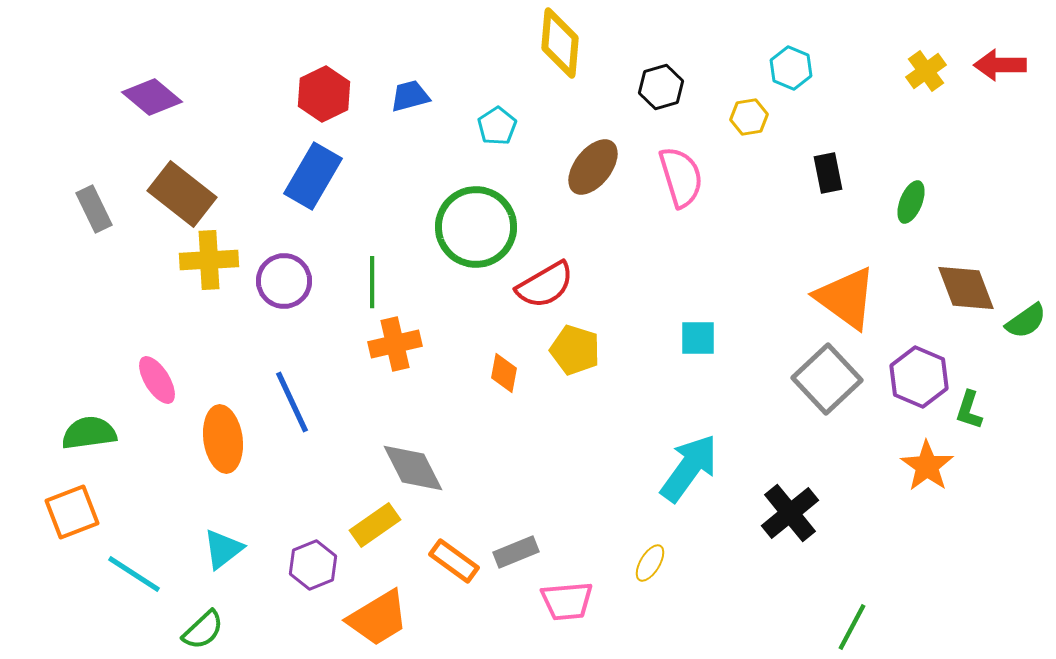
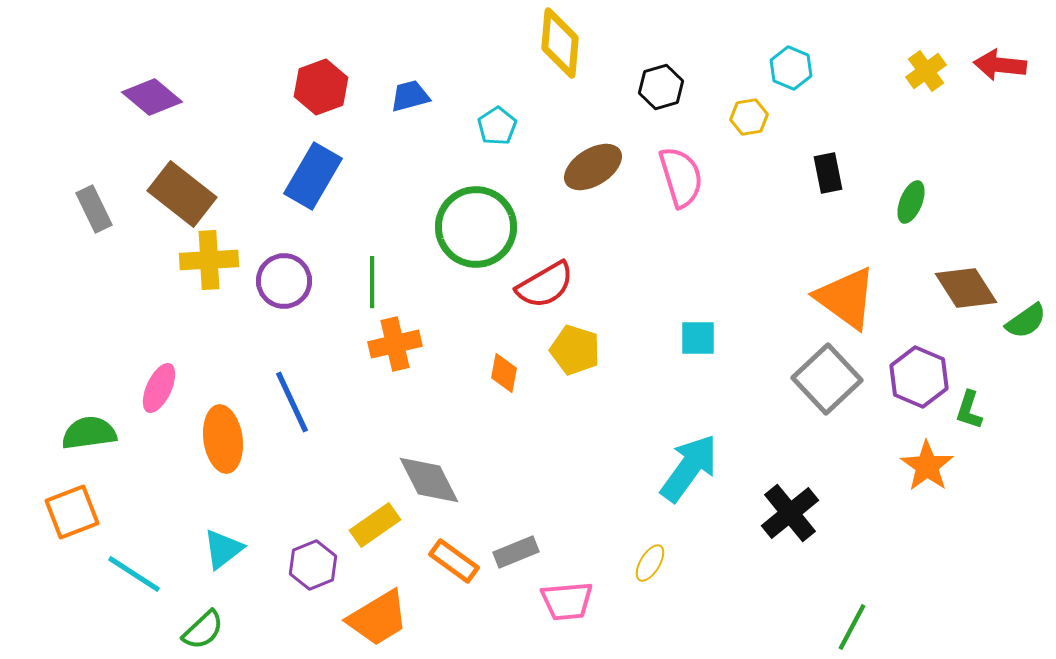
red arrow at (1000, 65): rotated 6 degrees clockwise
red hexagon at (324, 94): moved 3 px left, 7 px up; rotated 6 degrees clockwise
brown ellipse at (593, 167): rotated 20 degrees clockwise
brown diamond at (966, 288): rotated 12 degrees counterclockwise
pink ellipse at (157, 380): moved 2 px right, 8 px down; rotated 57 degrees clockwise
gray diamond at (413, 468): moved 16 px right, 12 px down
